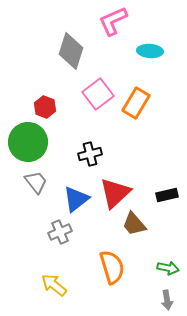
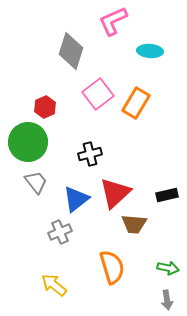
red hexagon: rotated 15 degrees clockwise
brown trapezoid: rotated 44 degrees counterclockwise
